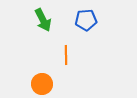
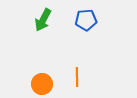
green arrow: rotated 55 degrees clockwise
orange line: moved 11 px right, 22 px down
